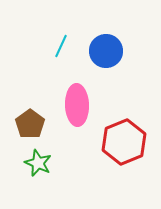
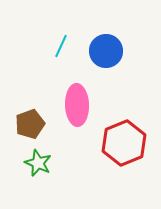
brown pentagon: rotated 16 degrees clockwise
red hexagon: moved 1 px down
